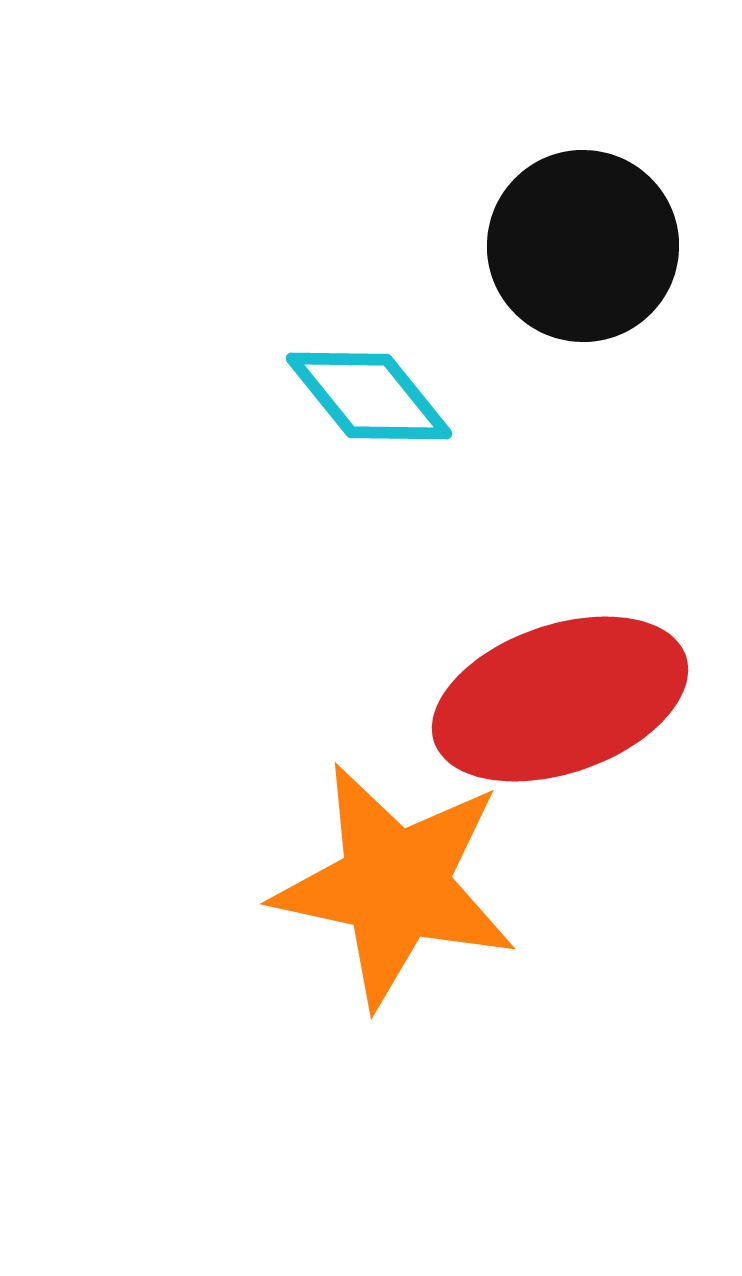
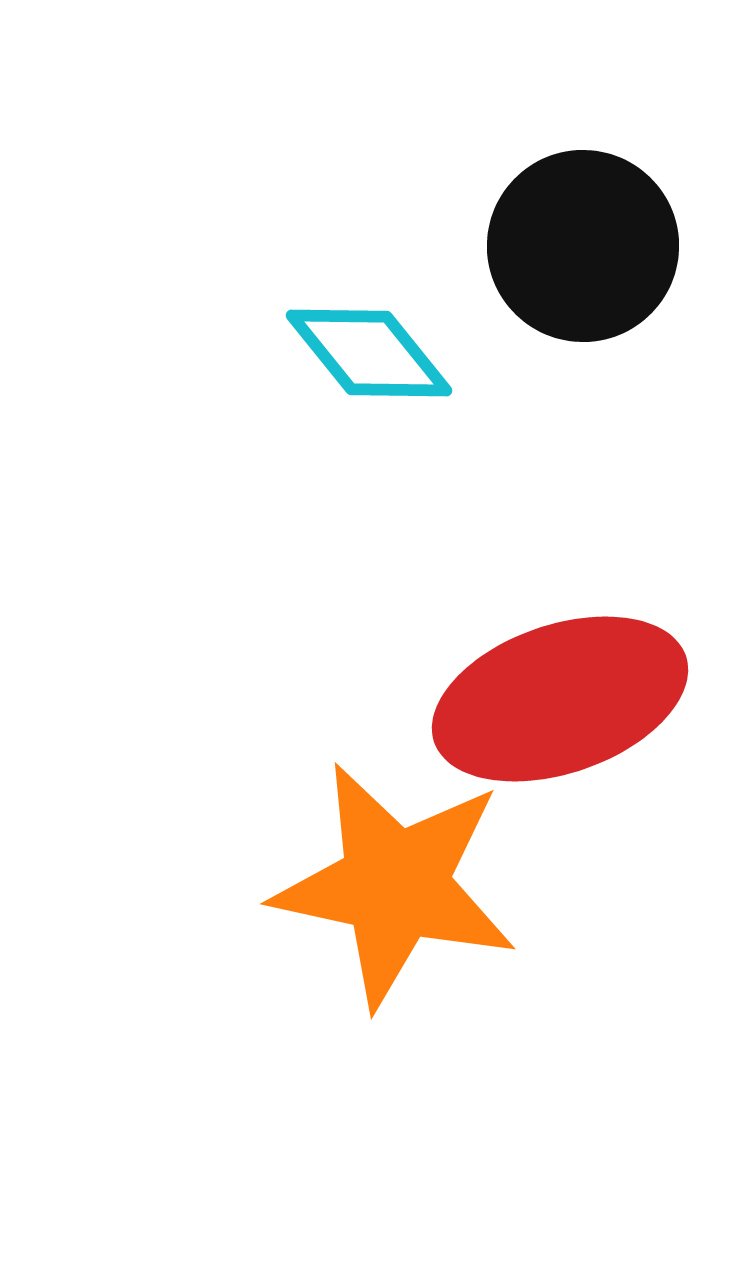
cyan diamond: moved 43 px up
